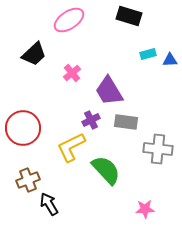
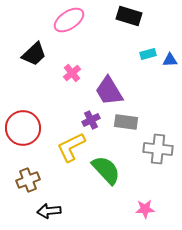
black arrow: moved 7 px down; rotated 65 degrees counterclockwise
